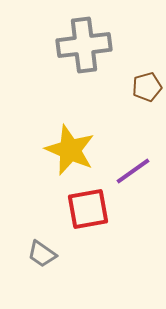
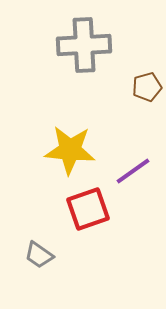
gray cross: rotated 4 degrees clockwise
yellow star: rotated 18 degrees counterclockwise
red square: rotated 9 degrees counterclockwise
gray trapezoid: moved 3 px left, 1 px down
